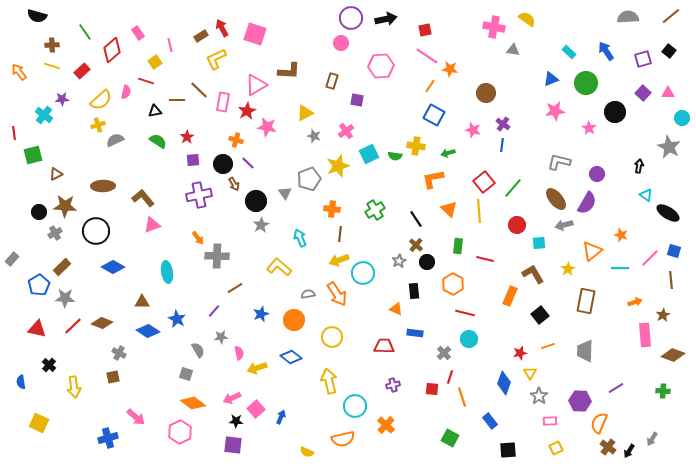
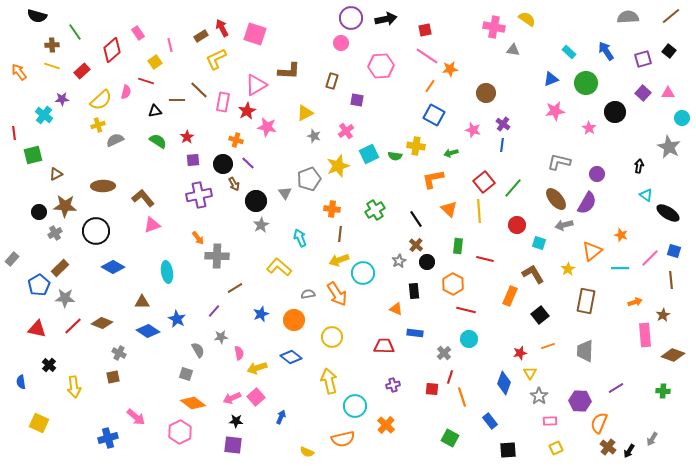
green line at (85, 32): moved 10 px left
orange star at (450, 69): rotated 14 degrees counterclockwise
green arrow at (448, 153): moved 3 px right
cyan square at (539, 243): rotated 24 degrees clockwise
brown rectangle at (62, 267): moved 2 px left, 1 px down
red line at (465, 313): moved 1 px right, 3 px up
pink square at (256, 409): moved 12 px up
